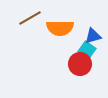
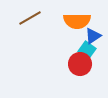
orange semicircle: moved 17 px right, 7 px up
blue triangle: rotated 18 degrees counterclockwise
